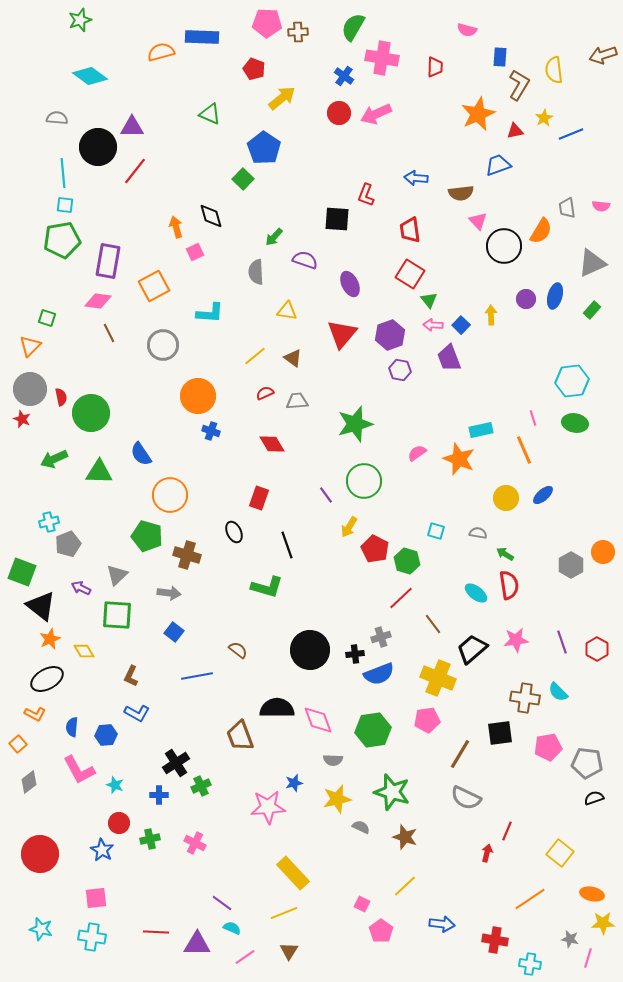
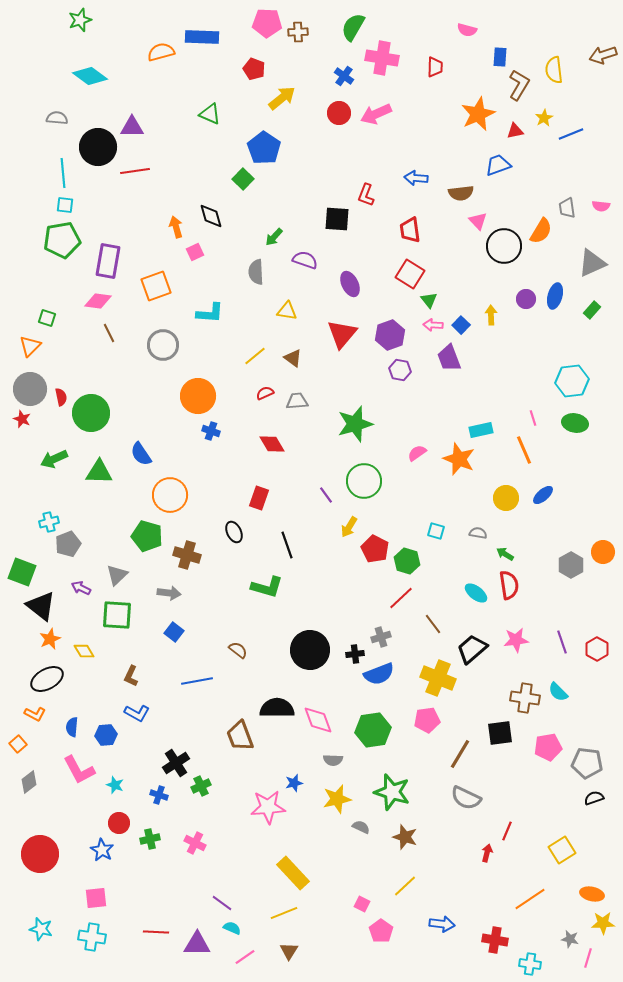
red line at (135, 171): rotated 44 degrees clockwise
orange square at (154, 286): moved 2 px right; rotated 8 degrees clockwise
blue line at (197, 676): moved 5 px down
blue cross at (159, 795): rotated 18 degrees clockwise
yellow square at (560, 853): moved 2 px right, 3 px up; rotated 20 degrees clockwise
